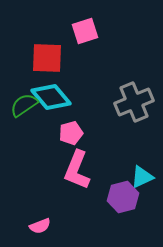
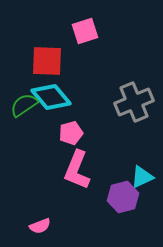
red square: moved 3 px down
